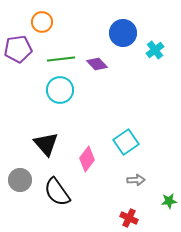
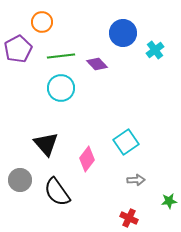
purple pentagon: rotated 20 degrees counterclockwise
green line: moved 3 px up
cyan circle: moved 1 px right, 2 px up
